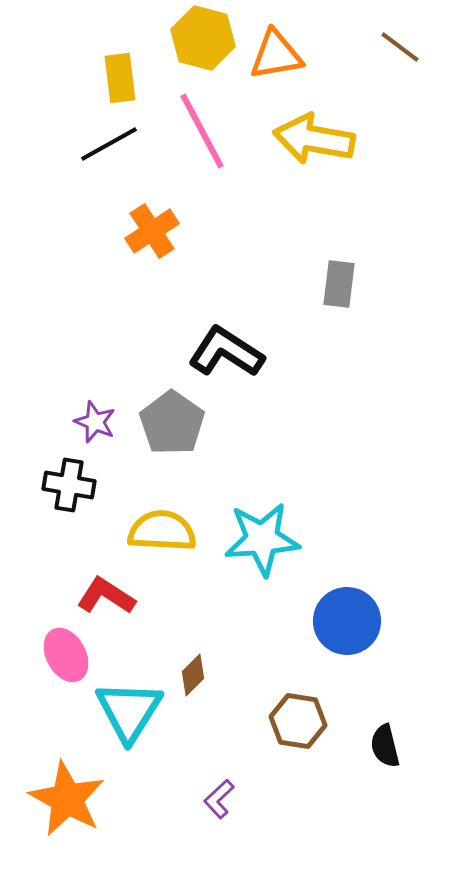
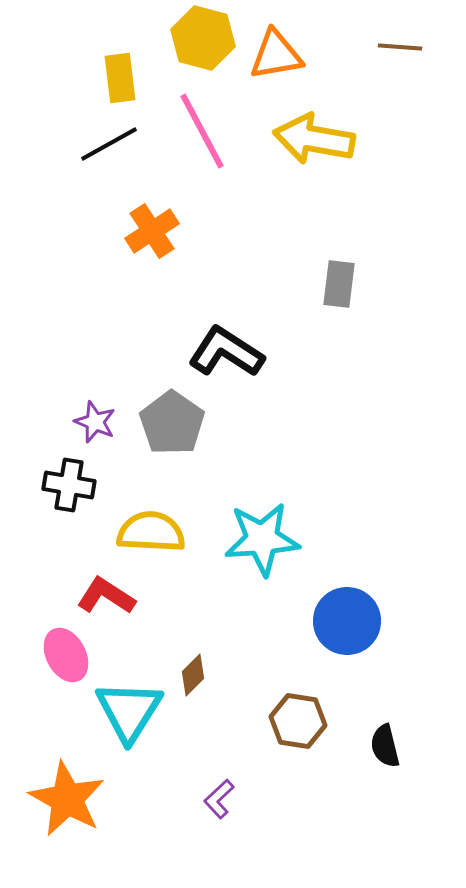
brown line: rotated 33 degrees counterclockwise
yellow semicircle: moved 11 px left, 1 px down
